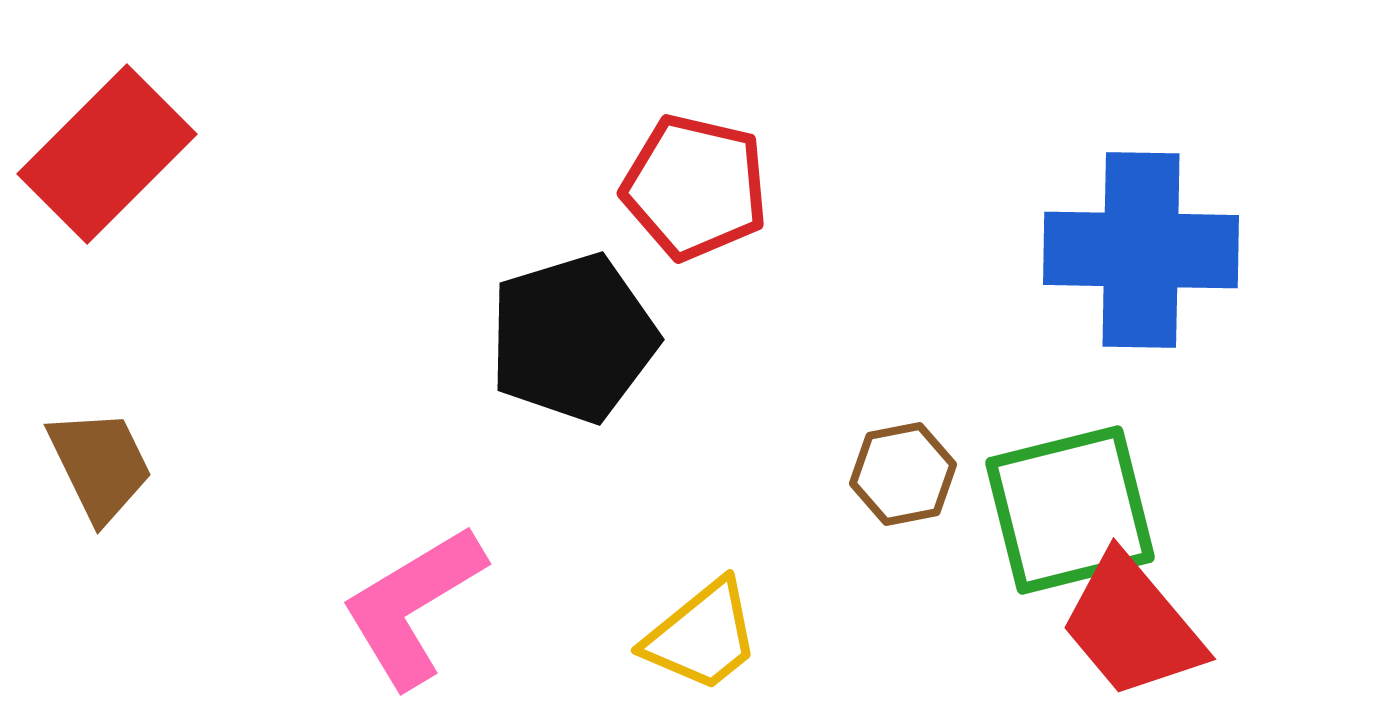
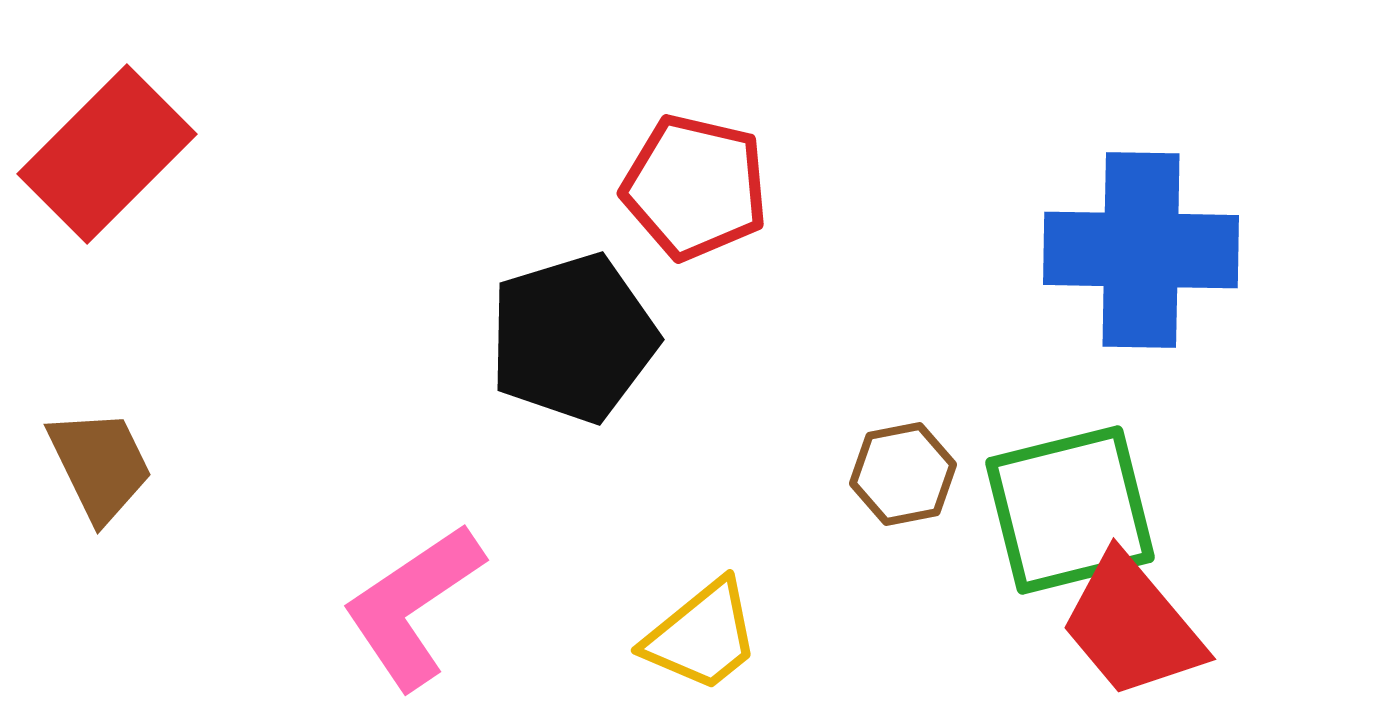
pink L-shape: rotated 3 degrees counterclockwise
